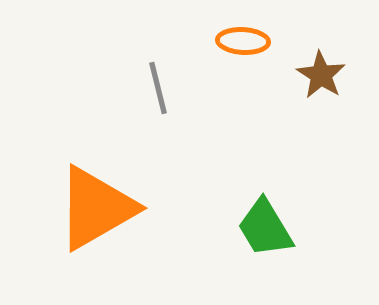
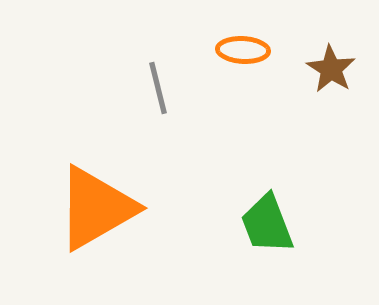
orange ellipse: moved 9 px down
brown star: moved 10 px right, 6 px up
green trapezoid: moved 2 px right, 4 px up; rotated 10 degrees clockwise
